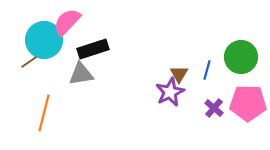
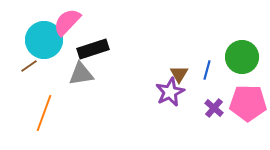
green circle: moved 1 px right
brown line: moved 4 px down
orange line: rotated 6 degrees clockwise
